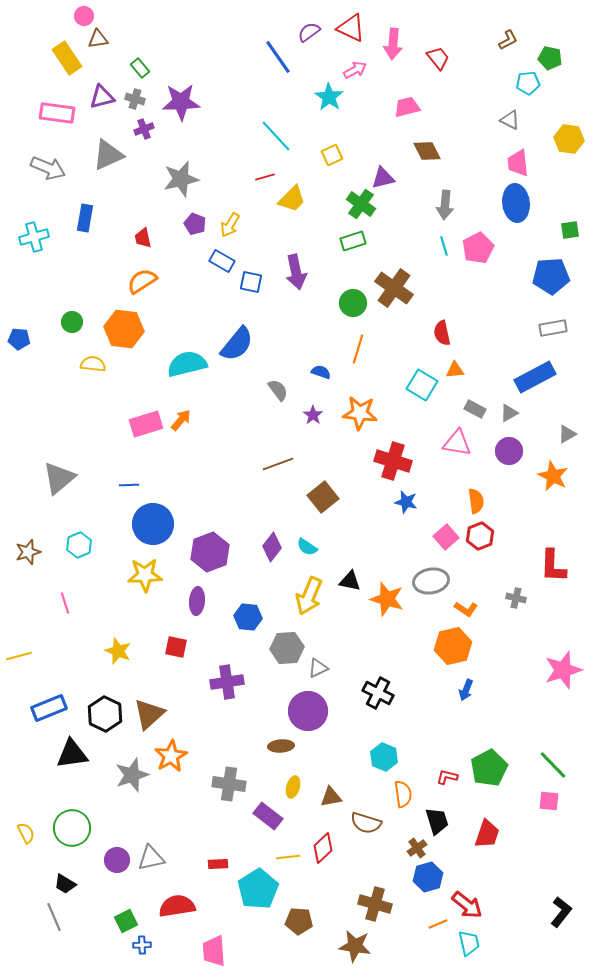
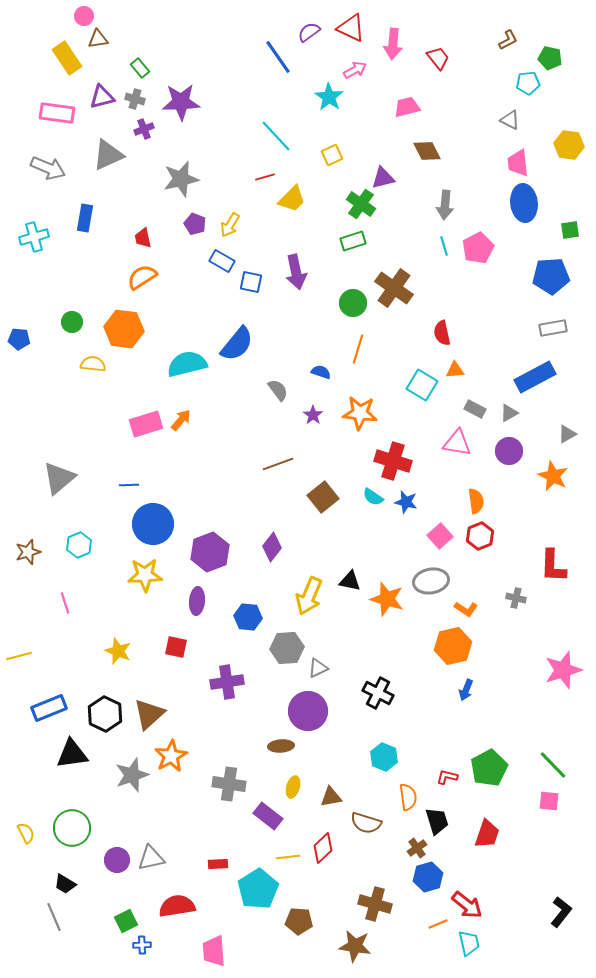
yellow hexagon at (569, 139): moved 6 px down
blue ellipse at (516, 203): moved 8 px right
orange semicircle at (142, 281): moved 4 px up
pink square at (446, 537): moved 6 px left, 1 px up
cyan semicircle at (307, 547): moved 66 px right, 50 px up
orange semicircle at (403, 794): moved 5 px right, 3 px down
